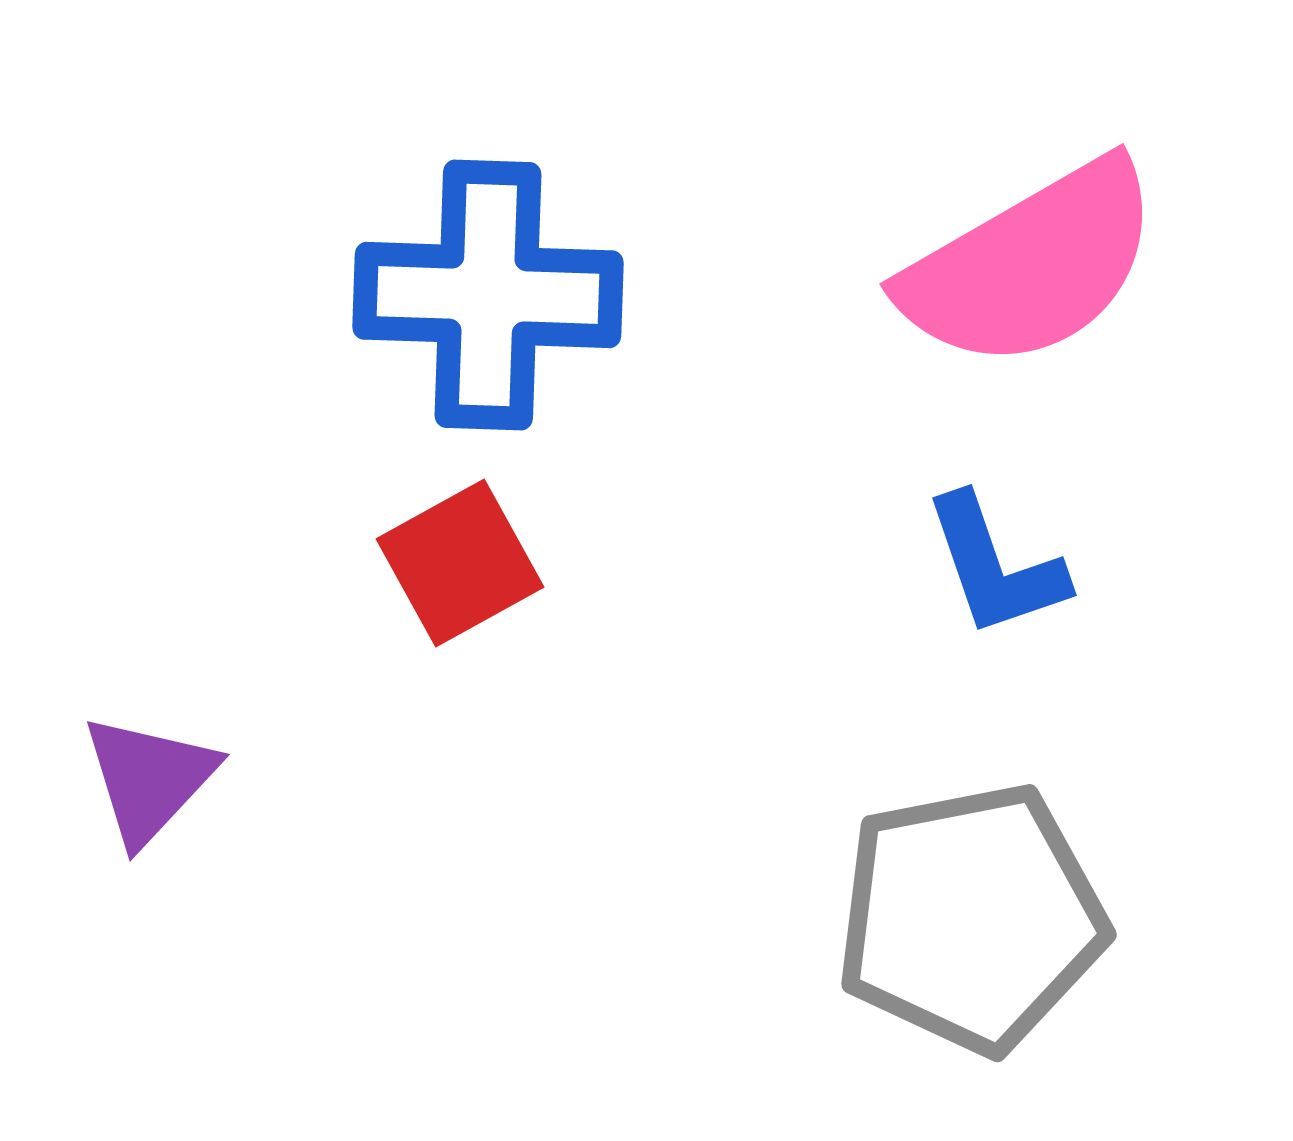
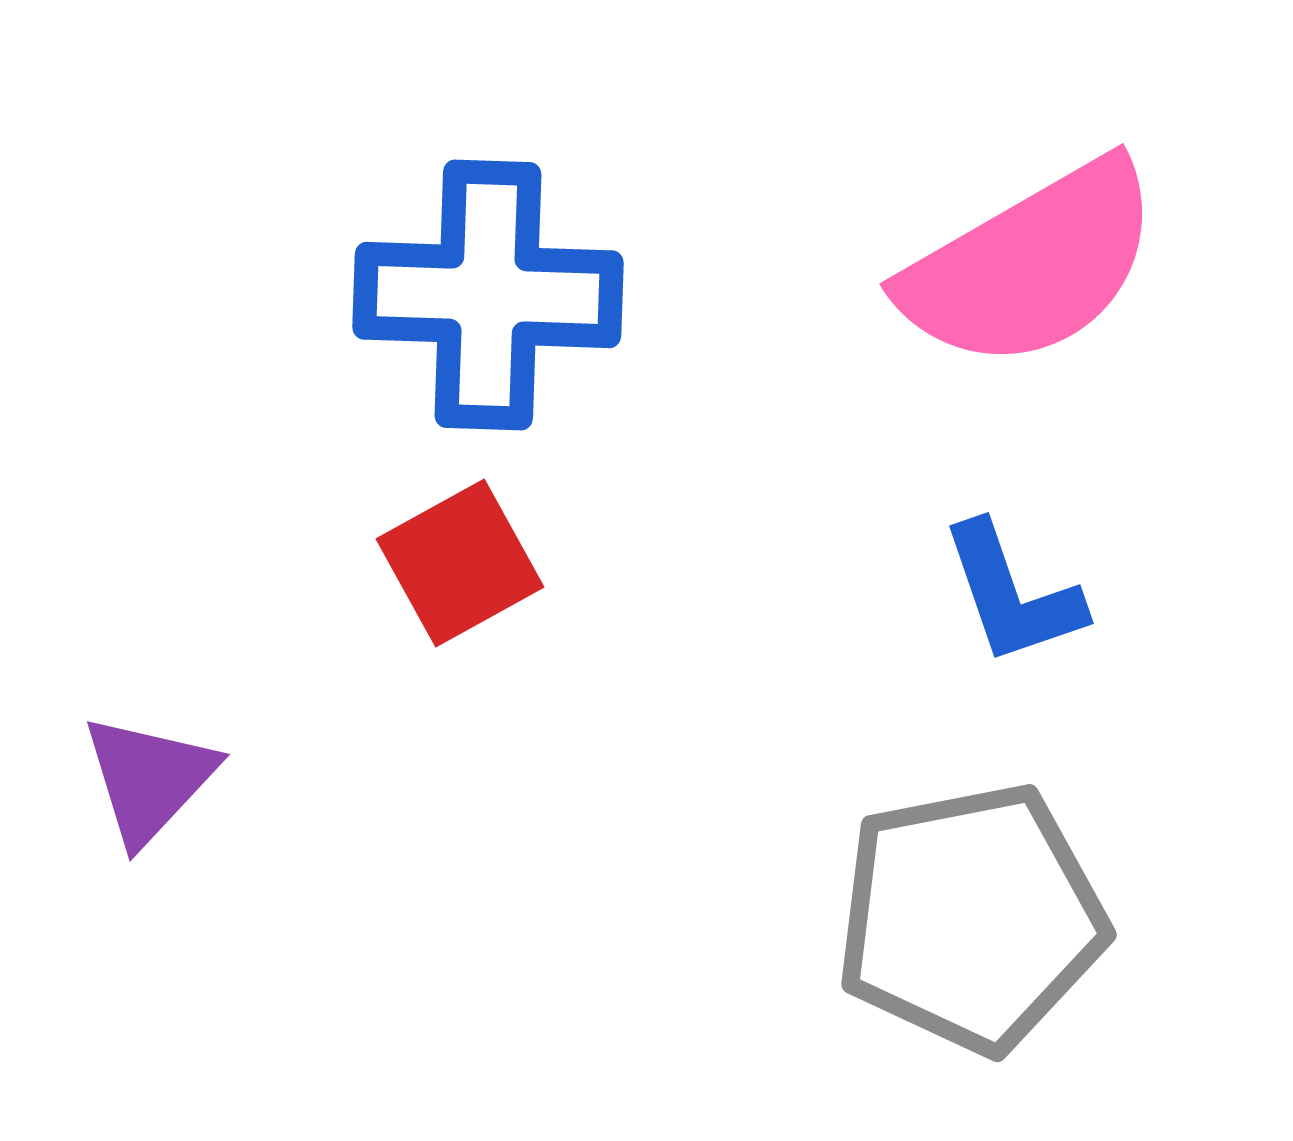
blue L-shape: moved 17 px right, 28 px down
